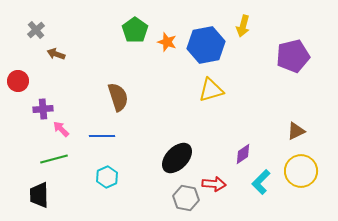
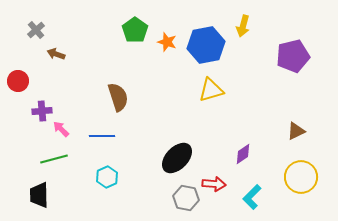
purple cross: moved 1 px left, 2 px down
yellow circle: moved 6 px down
cyan L-shape: moved 9 px left, 15 px down
